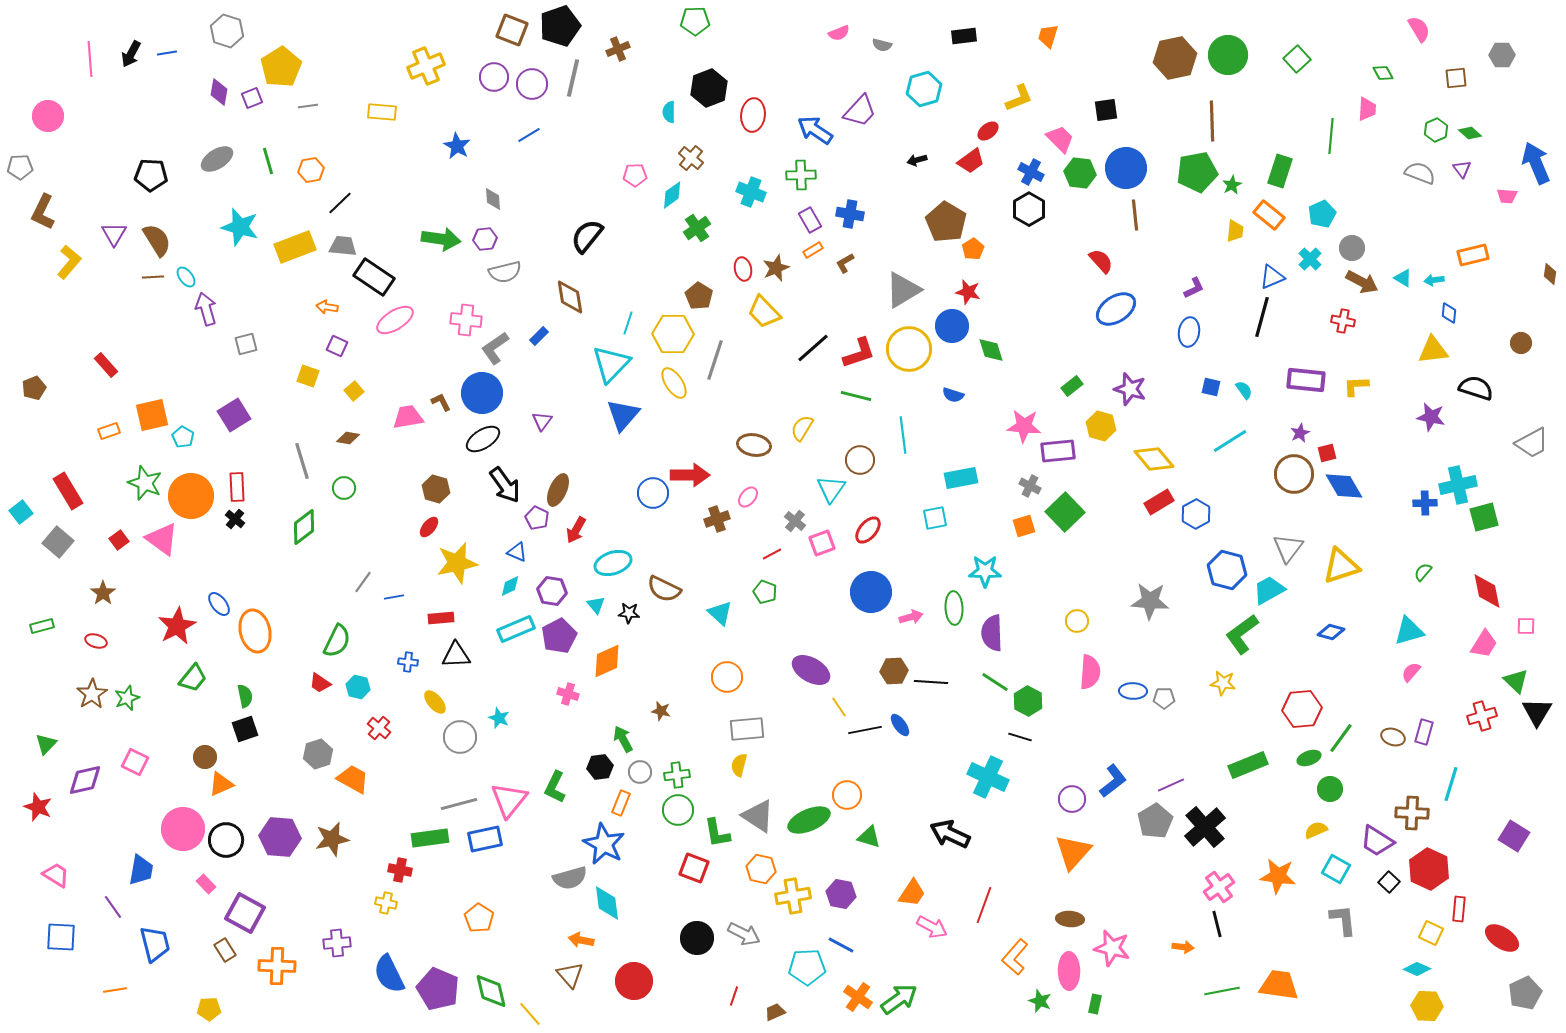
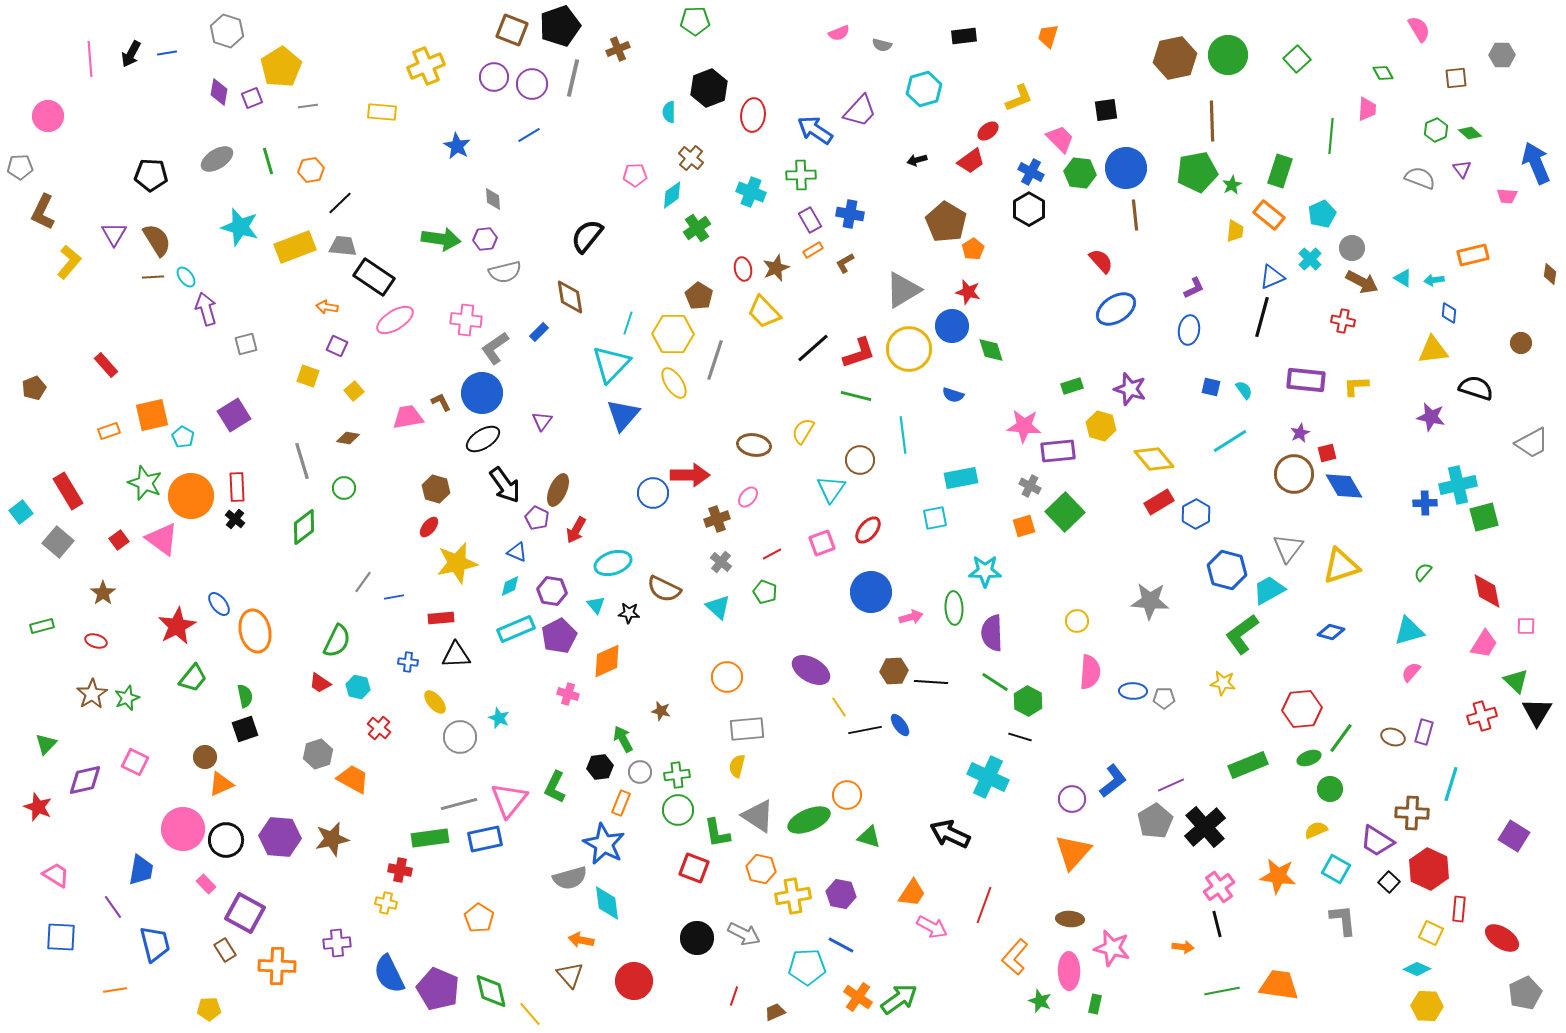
gray semicircle at (1420, 173): moved 5 px down
blue ellipse at (1189, 332): moved 2 px up
blue rectangle at (539, 336): moved 4 px up
green rectangle at (1072, 386): rotated 20 degrees clockwise
yellow semicircle at (802, 428): moved 1 px right, 3 px down
gray cross at (795, 521): moved 74 px left, 41 px down
cyan triangle at (720, 613): moved 2 px left, 6 px up
yellow semicircle at (739, 765): moved 2 px left, 1 px down
